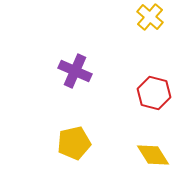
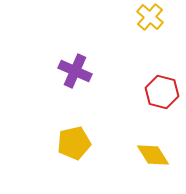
red hexagon: moved 8 px right, 1 px up
